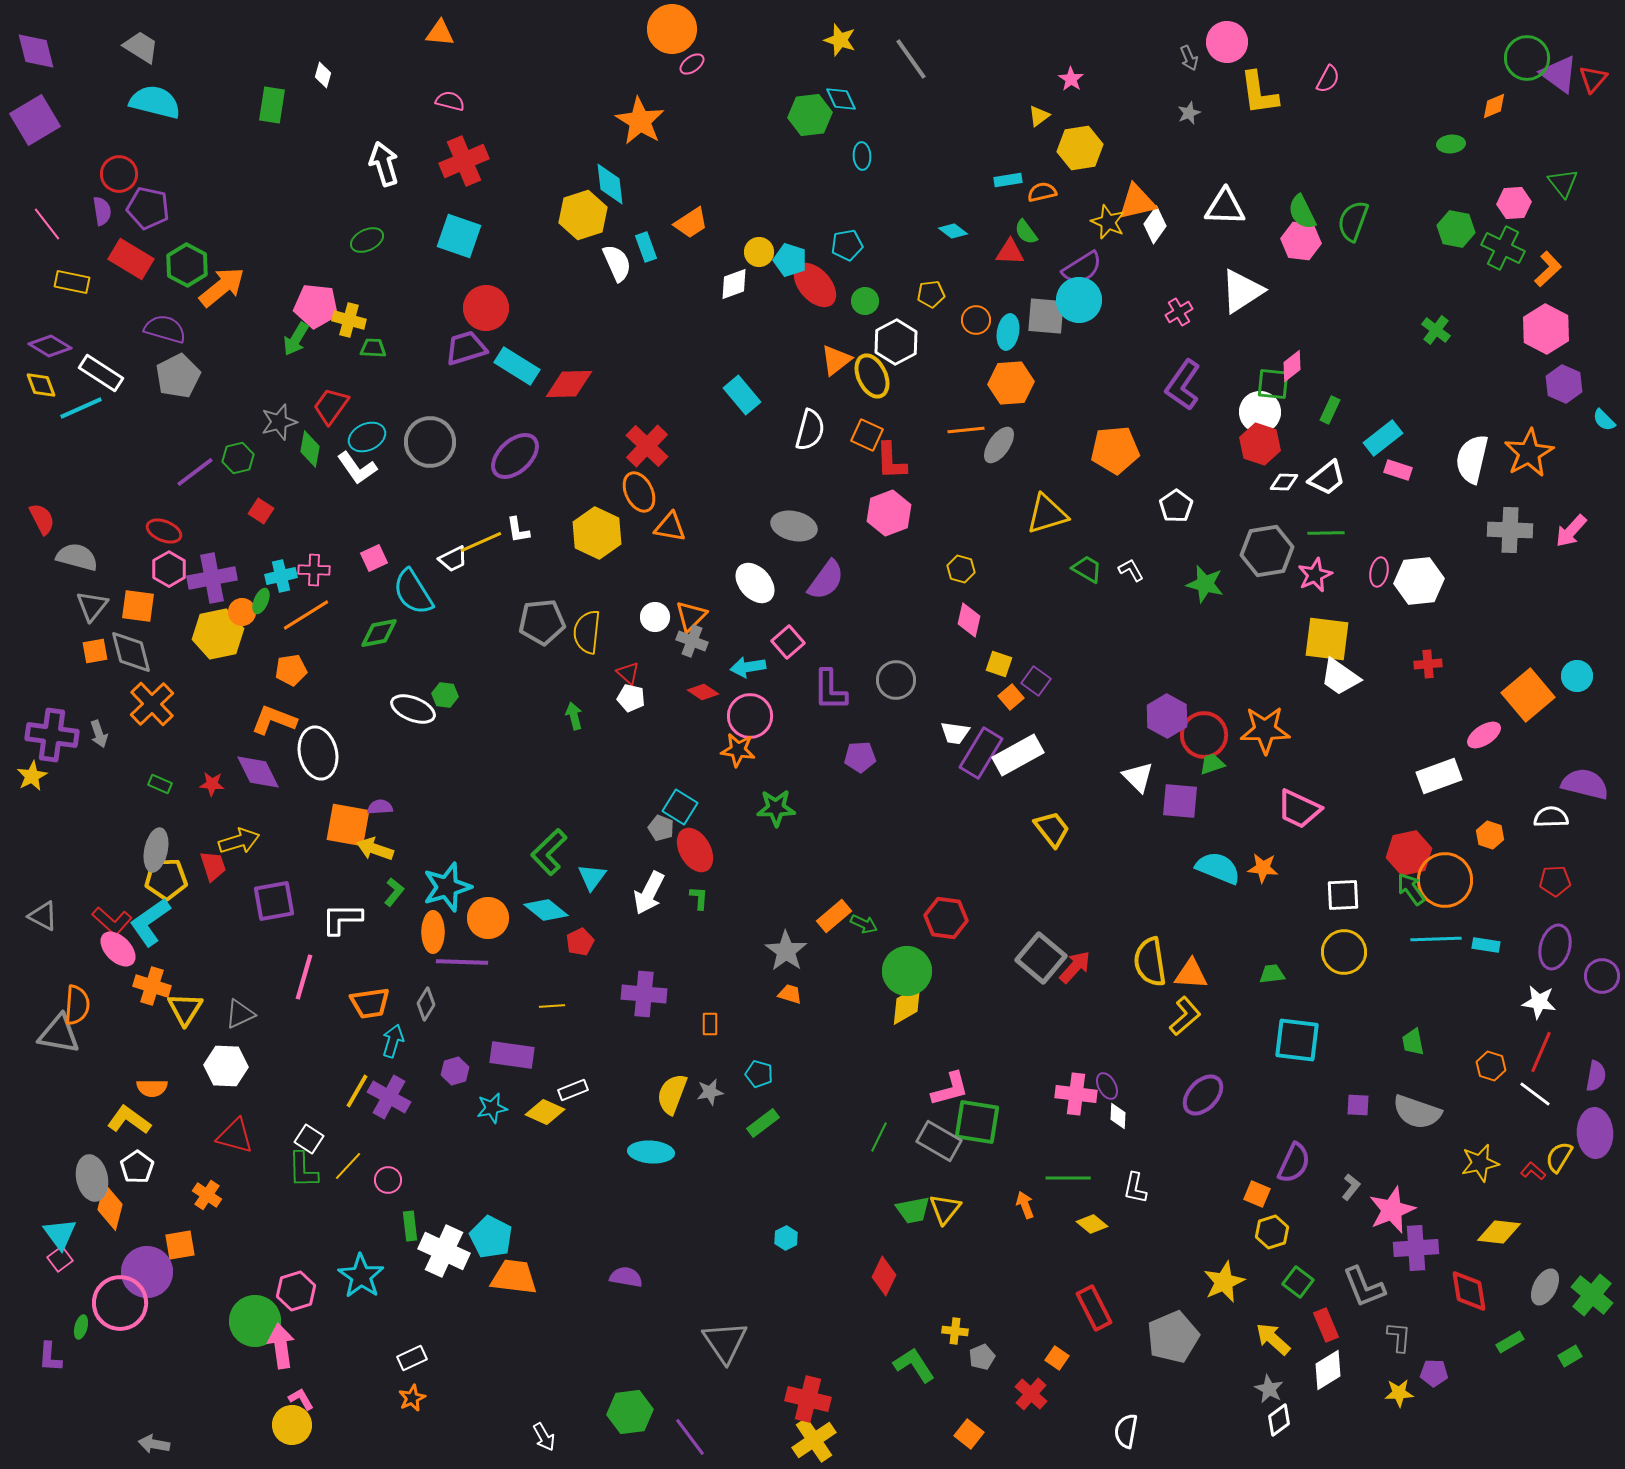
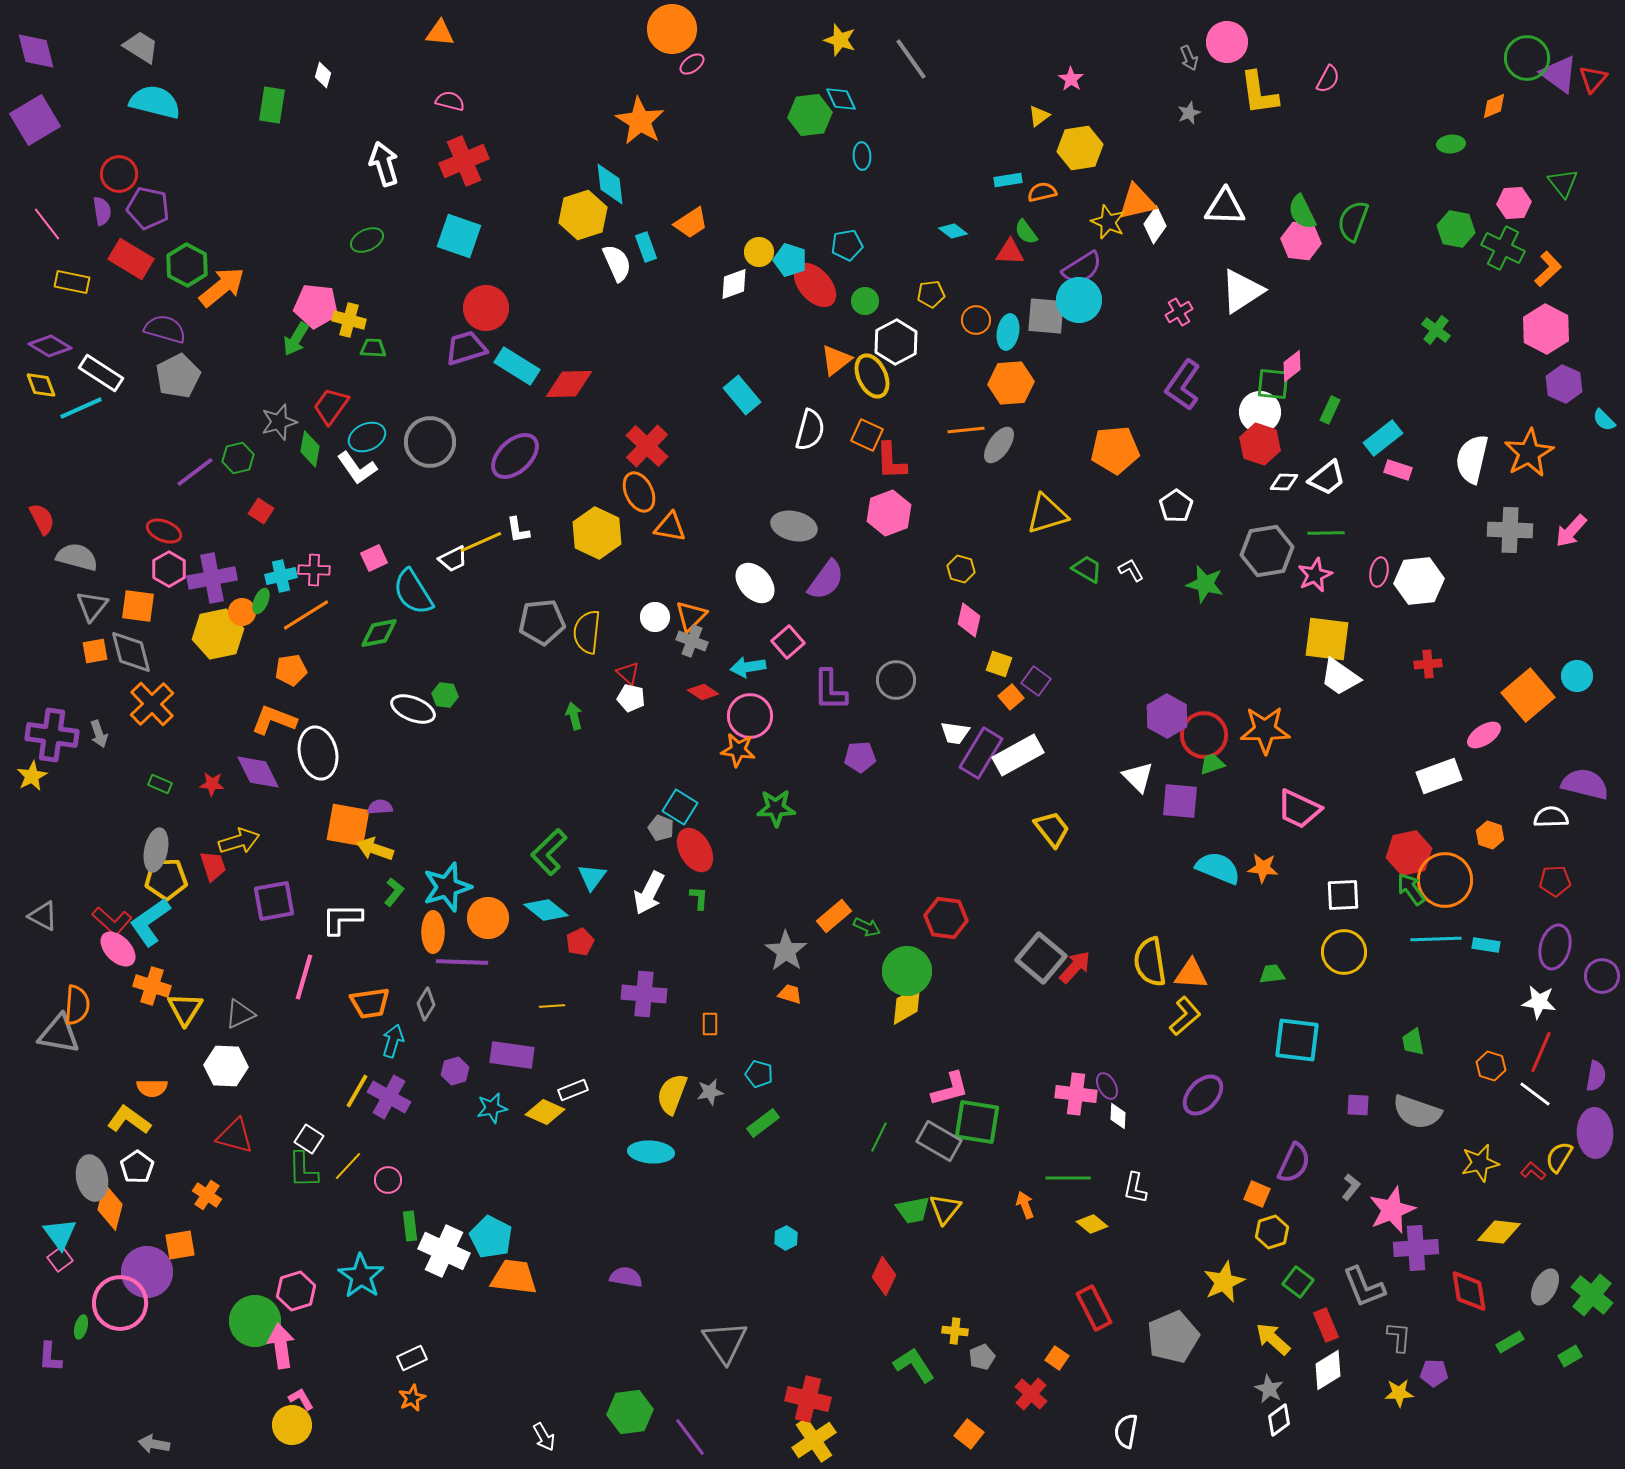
green arrow at (864, 924): moved 3 px right, 3 px down
